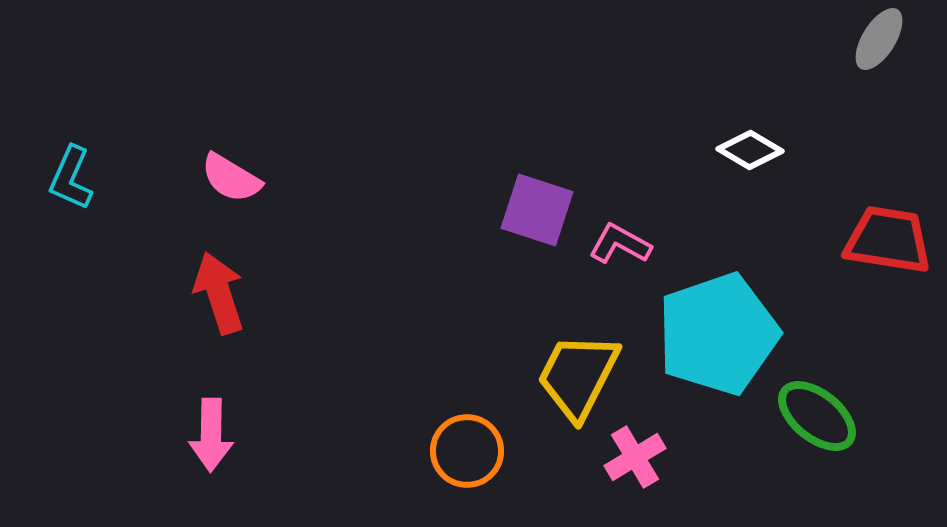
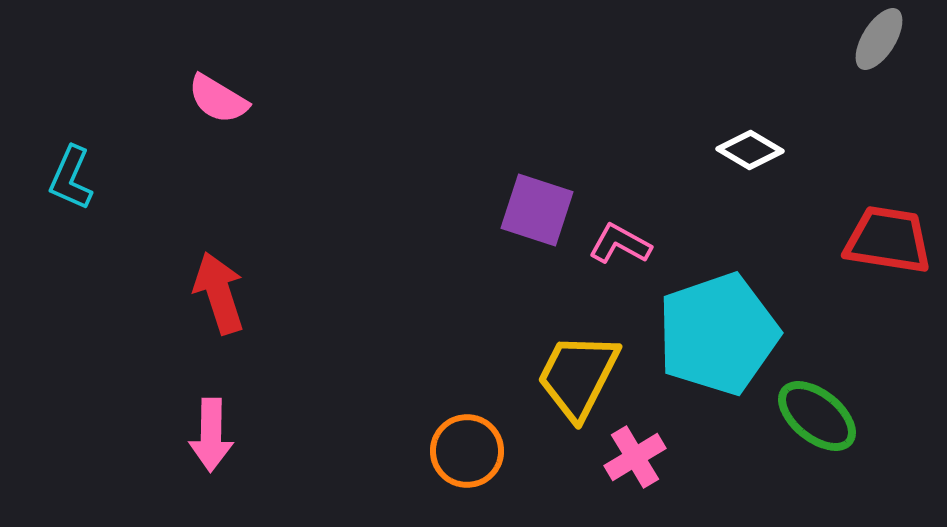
pink semicircle: moved 13 px left, 79 px up
